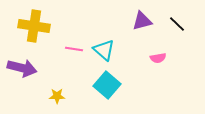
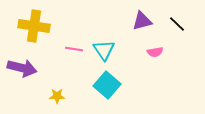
cyan triangle: rotated 15 degrees clockwise
pink semicircle: moved 3 px left, 6 px up
